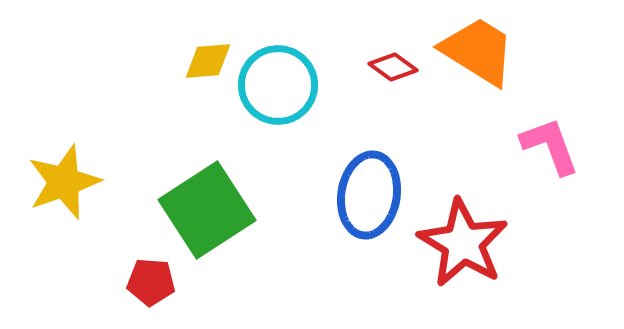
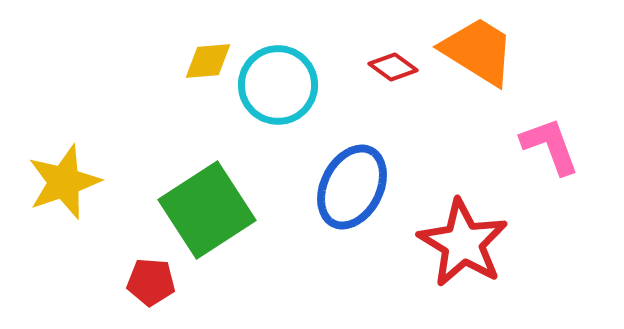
blue ellipse: moved 17 px left, 8 px up; rotated 18 degrees clockwise
